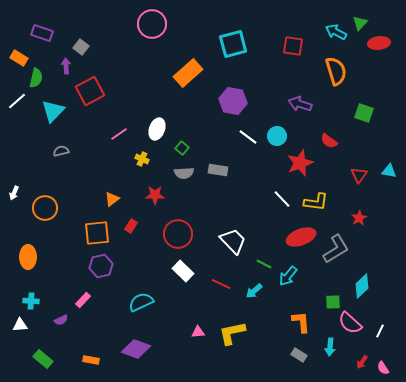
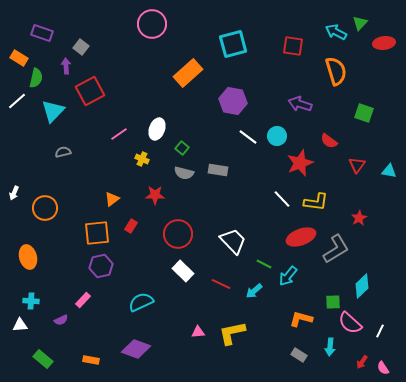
red ellipse at (379, 43): moved 5 px right
gray semicircle at (61, 151): moved 2 px right, 1 px down
gray semicircle at (184, 173): rotated 18 degrees clockwise
red triangle at (359, 175): moved 2 px left, 10 px up
orange ellipse at (28, 257): rotated 15 degrees counterclockwise
orange L-shape at (301, 322): moved 3 px up; rotated 70 degrees counterclockwise
